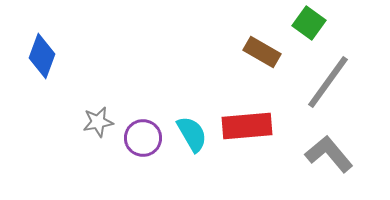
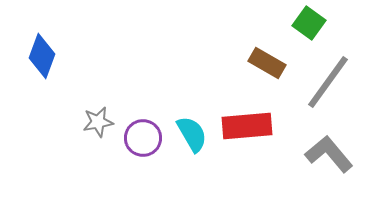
brown rectangle: moved 5 px right, 11 px down
